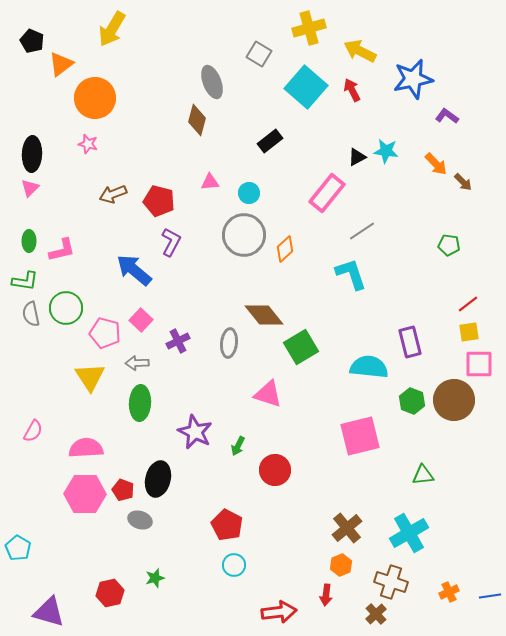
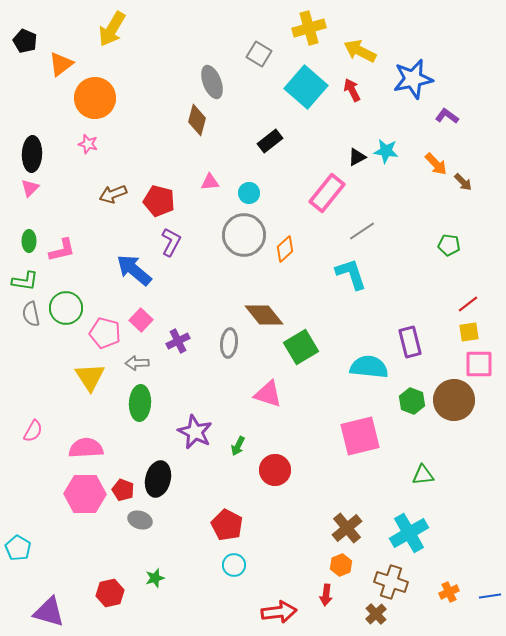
black pentagon at (32, 41): moved 7 px left
